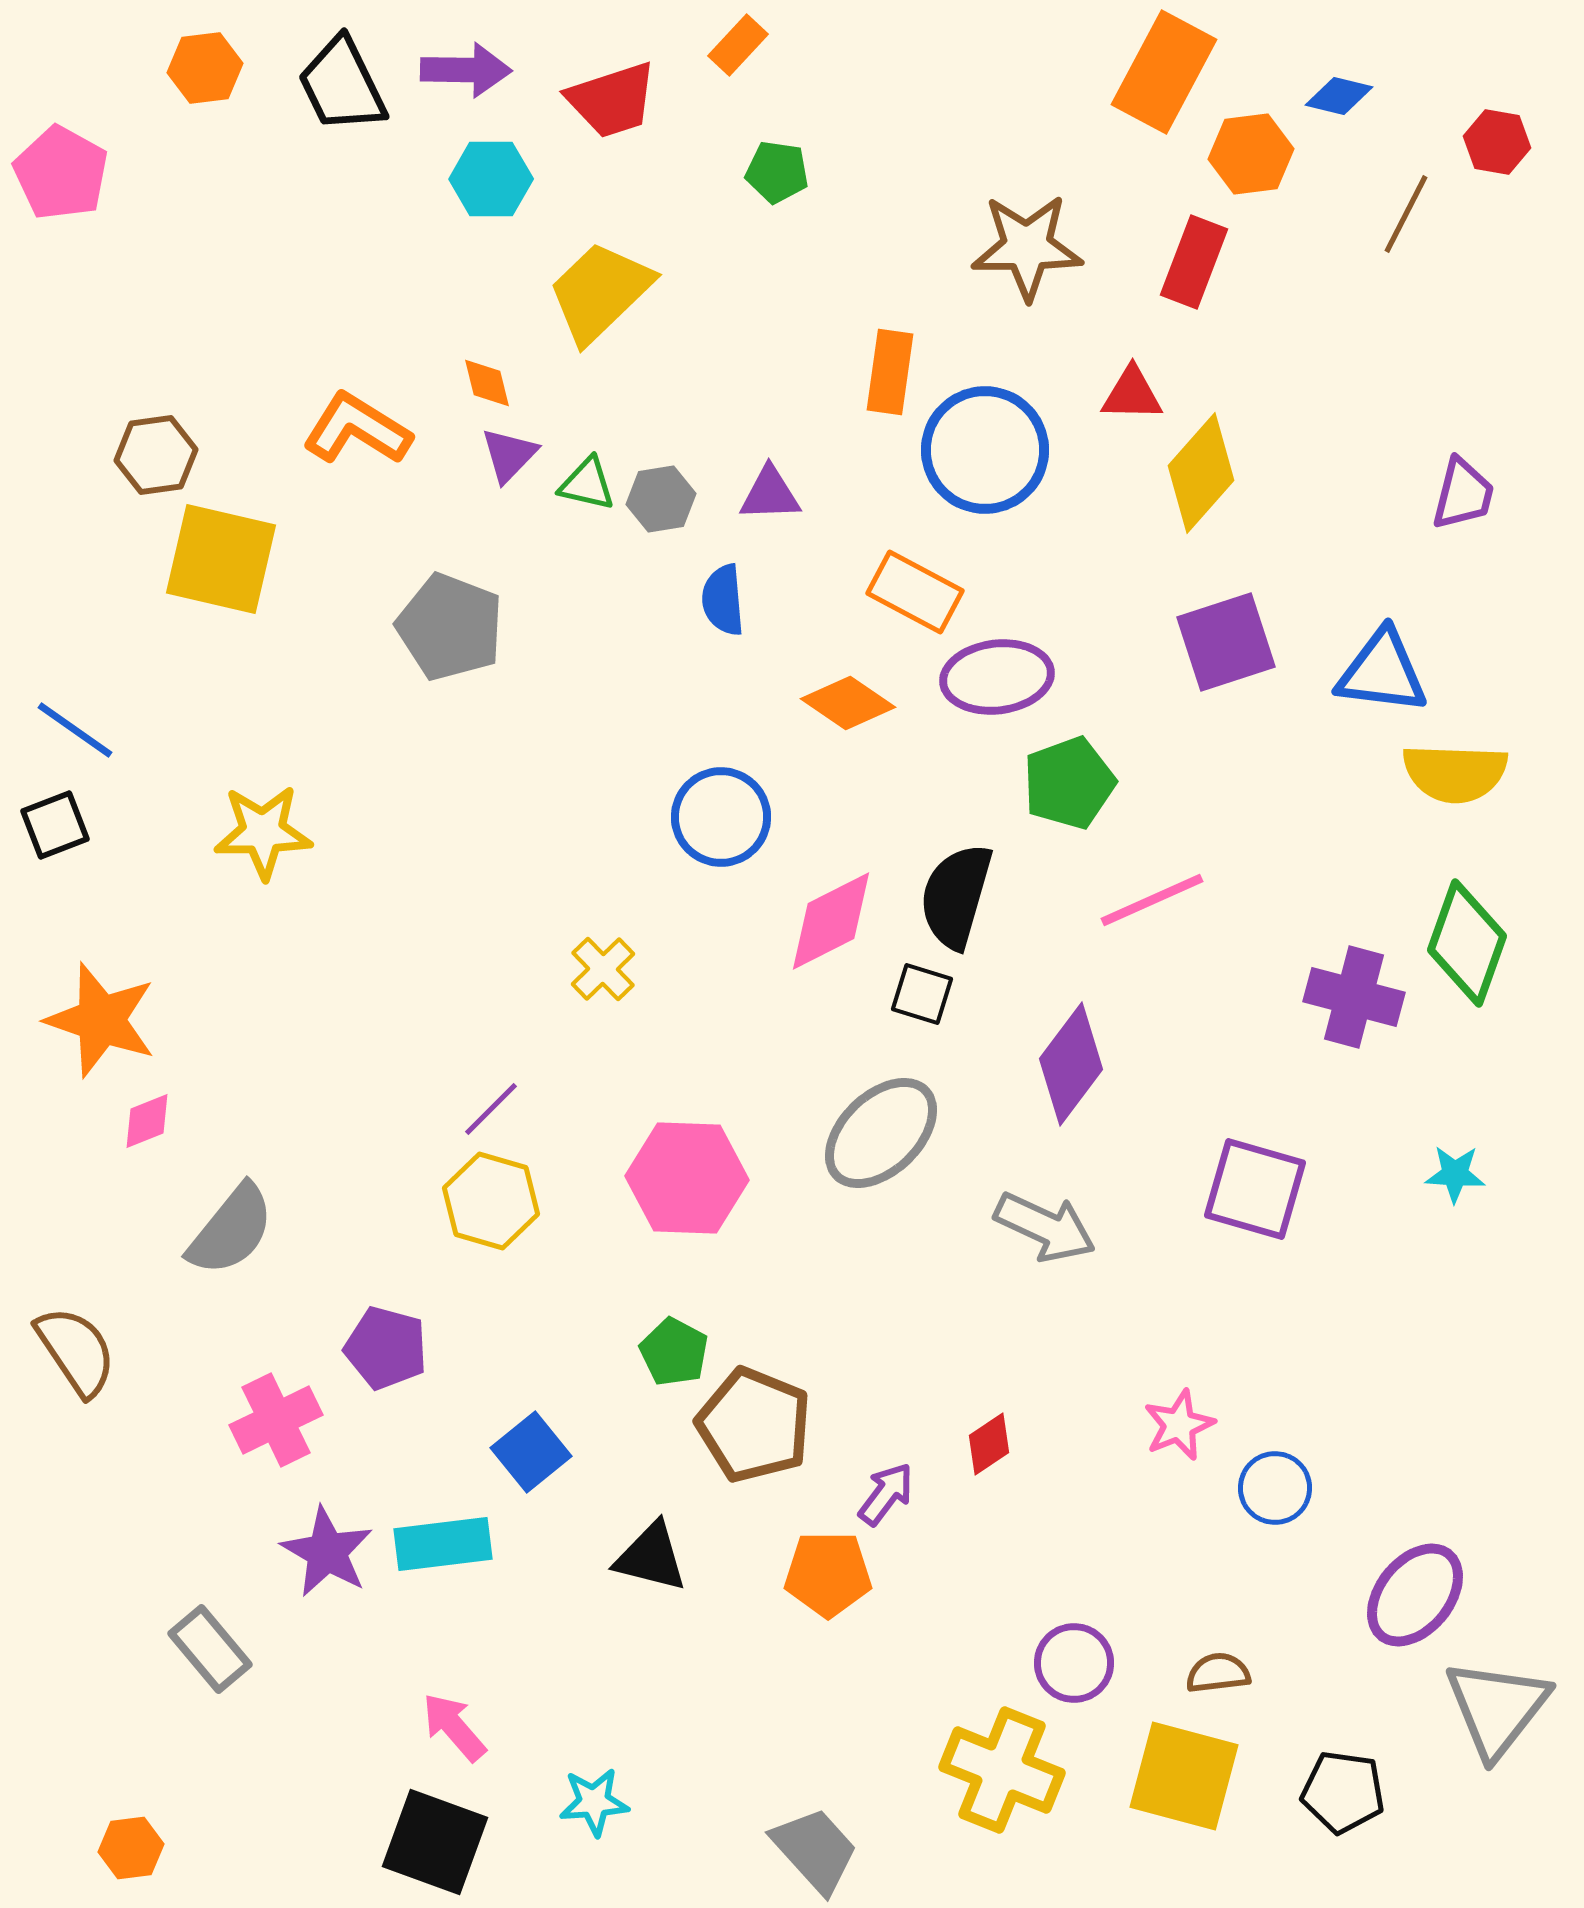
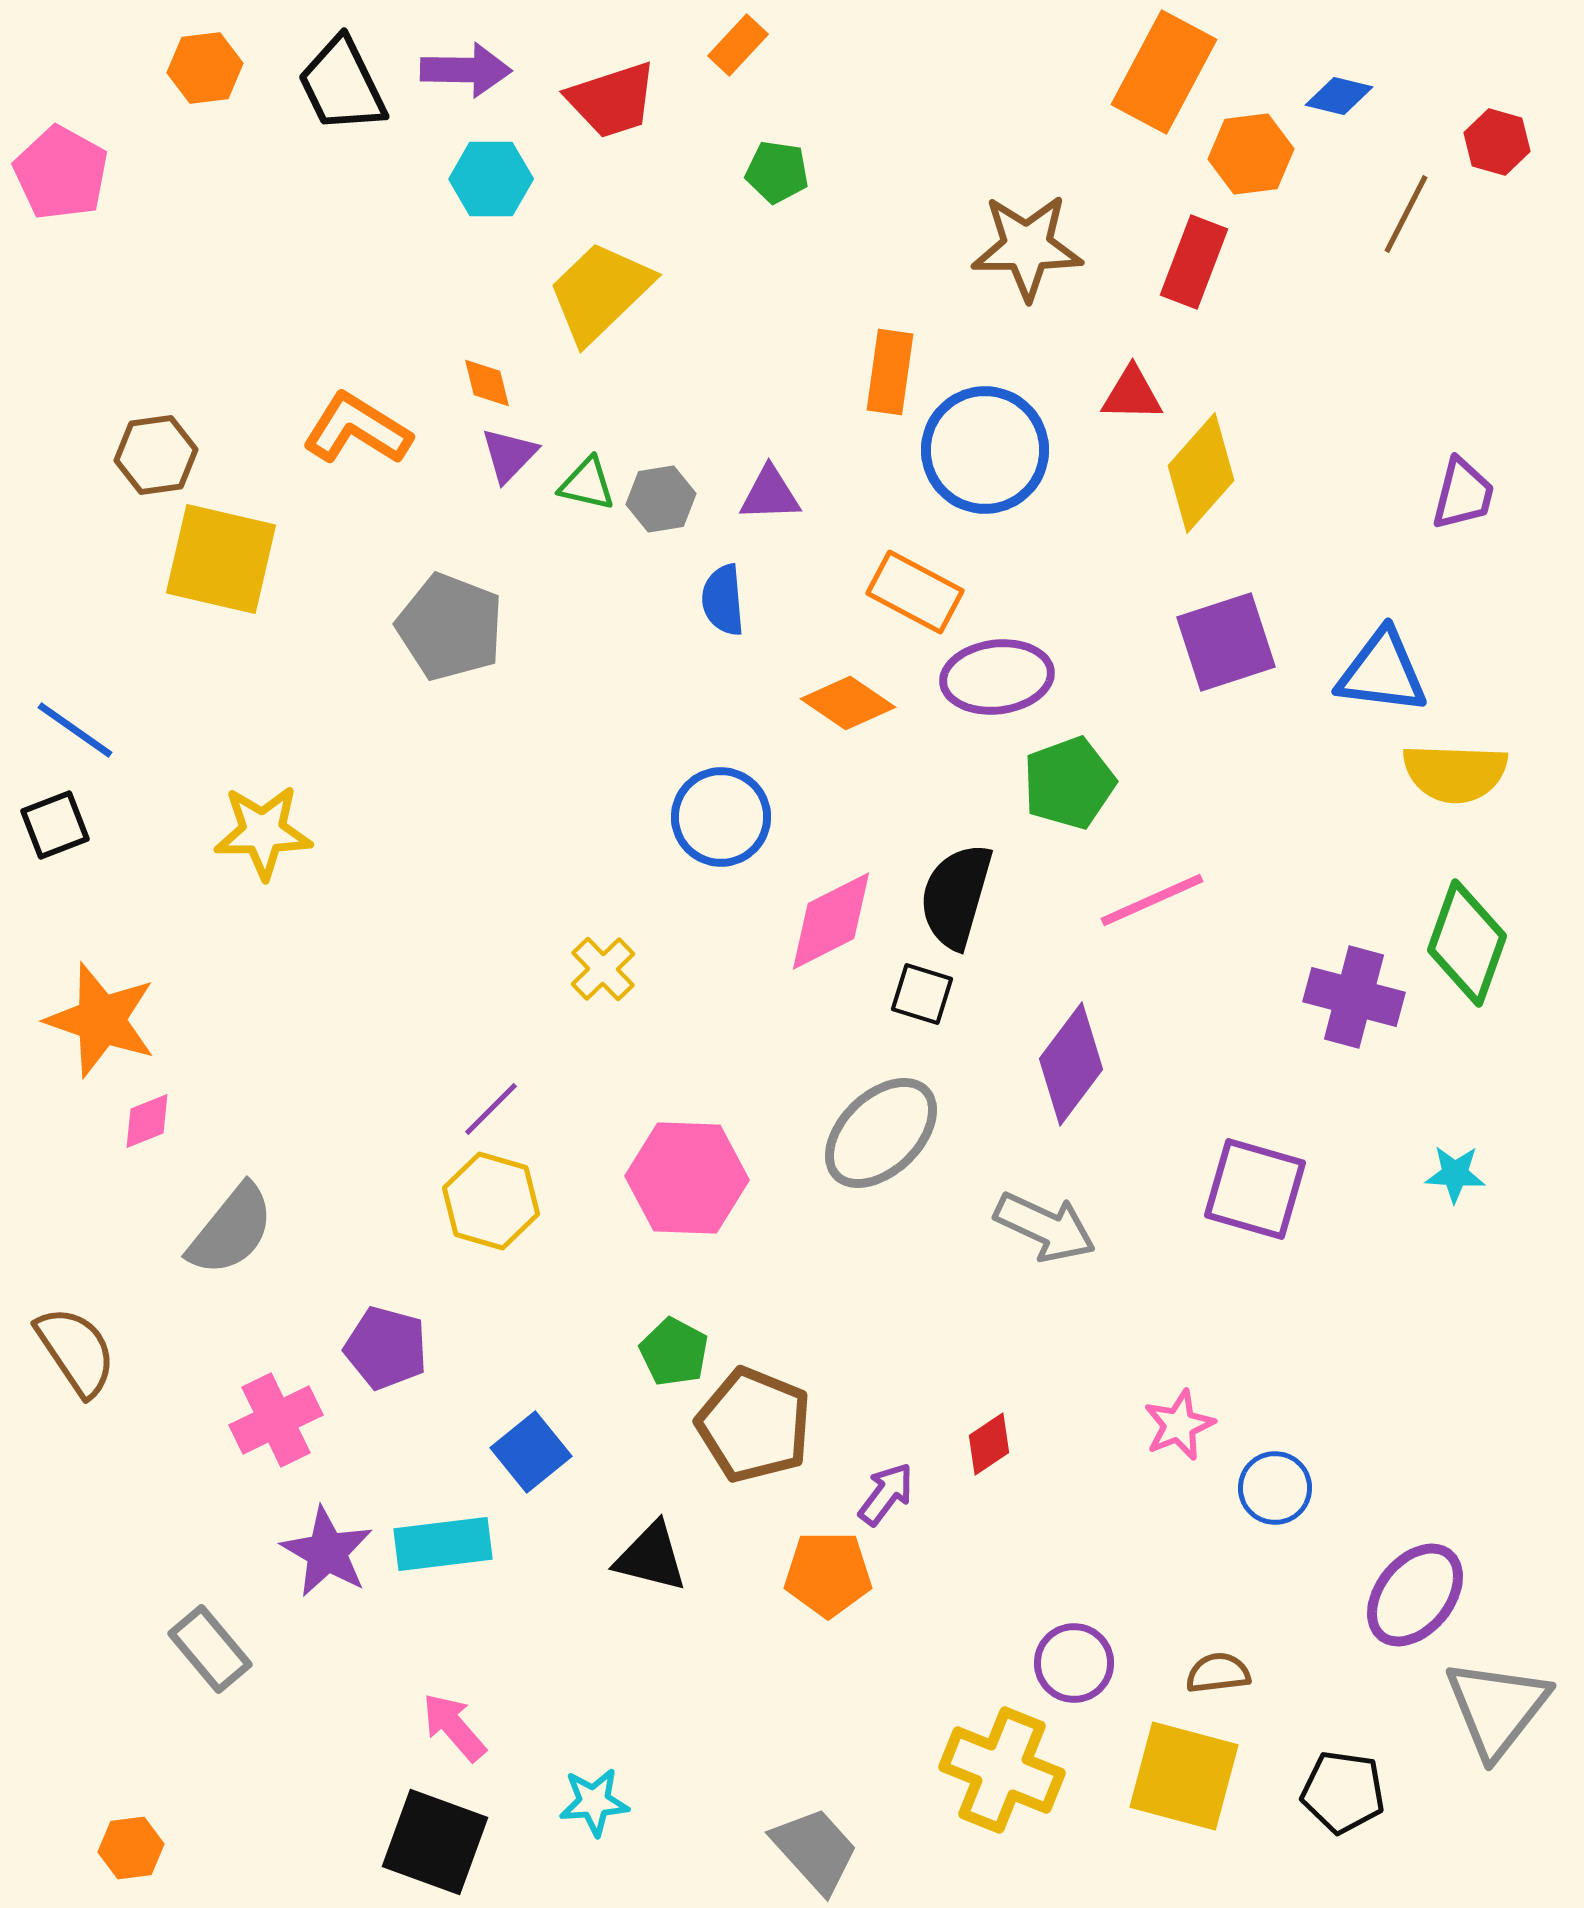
red hexagon at (1497, 142): rotated 6 degrees clockwise
